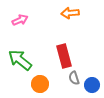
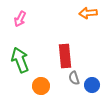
orange arrow: moved 18 px right
pink arrow: moved 1 px up; rotated 140 degrees clockwise
red rectangle: moved 1 px right; rotated 10 degrees clockwise
green arrow: rotated 30 degrees clockwise
orange circle: moved 1 px right, 2 px down
